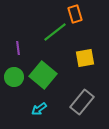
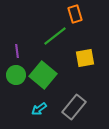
green line: moved 4 px down
purple line: moved 1 px left, 3 px down
green circle: moved 2 px right, 2 px up
gray rectangle: moved 8 px left, 5 px down
